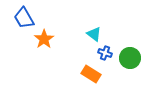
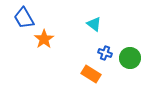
cyan triangle: moved 10 px up
